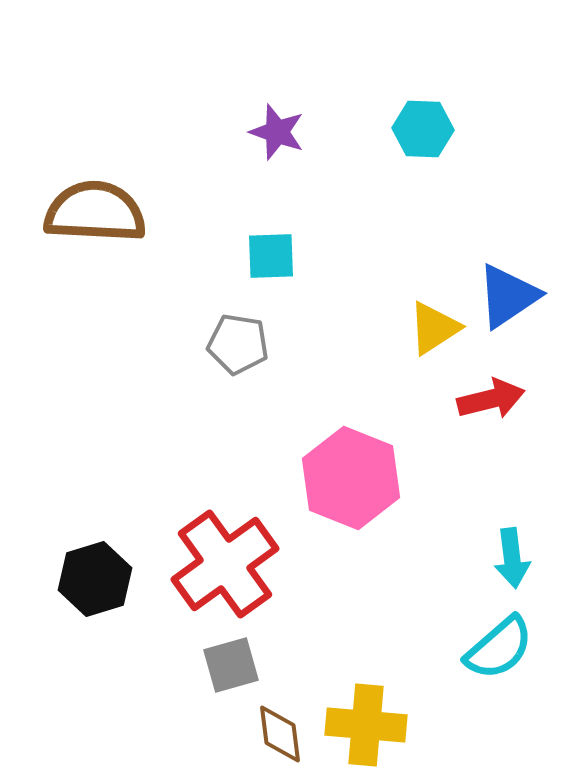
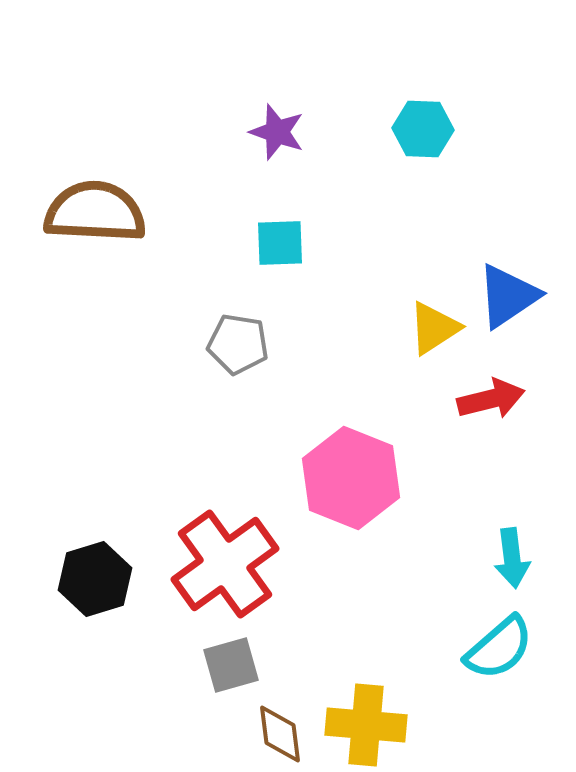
cyan square: moved 9 px right, 13 px up
